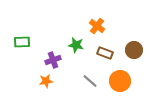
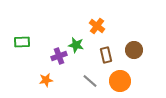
brown rectangle: moved 1 px right, 2 px down; rotated 56 degrees clockwise
purple cross: moved 6 px right, 4 px up
orange star: moved 1 px up
